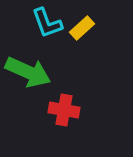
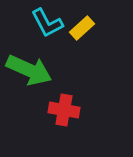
cyan L-shape: rotated 8 degrees counterclockwise
green arrow: moved 1 px right, 2 px up
